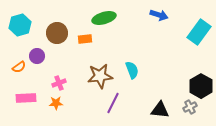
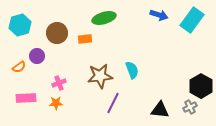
cyan rectangle: moved 7 px left, 12 px up
